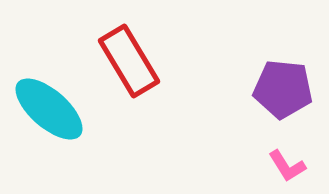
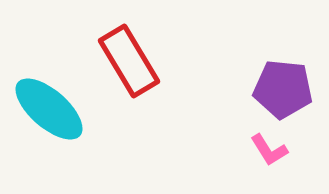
pink L-shape: moved 18 px left, 16 px up
